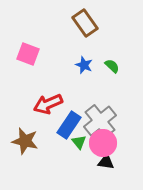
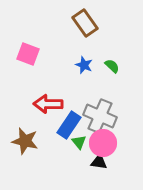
red arrow: rotated 24 degrees clockwise
gray cross: moved 5 px up; rotated 28 degrees counterclockwise
black triangle: moved 7 px left
